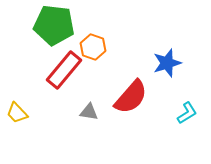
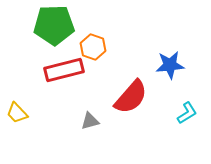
green pentagon: rotated 9 degrees counterclockwise
blue star: moved 3 px right, 2 px down; rotated 12 degrees clockwise
red rectangle: rotated 36 degrees clockwise
gray triangle: moved 1 px right, 9 px down; rotated 24 degrees counterclockwise
